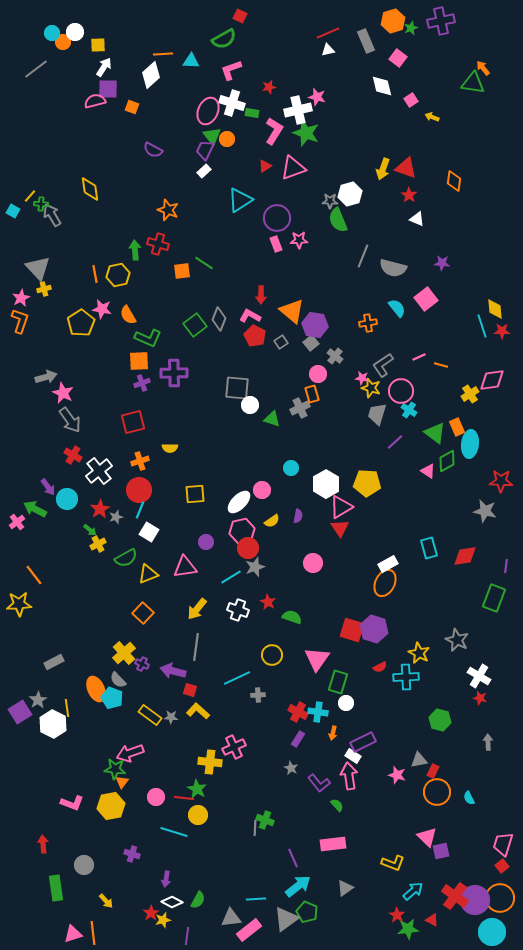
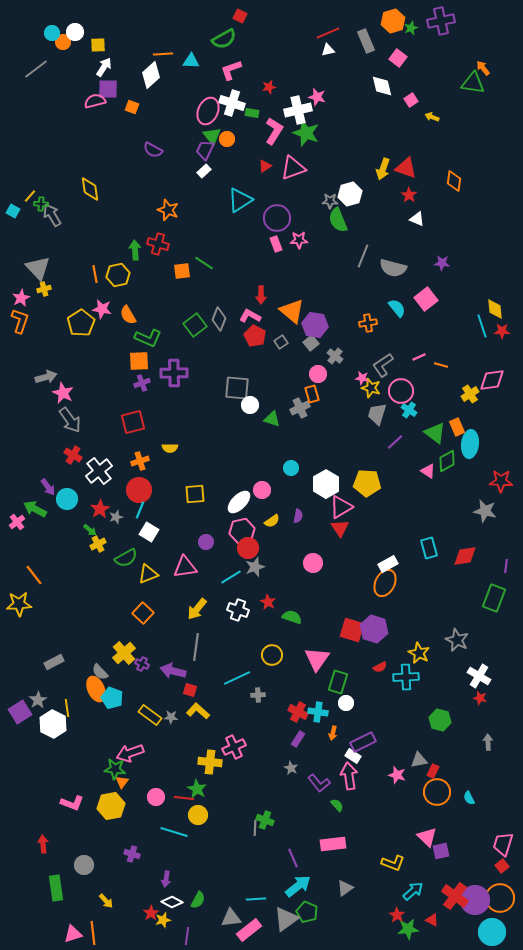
gray semicircle at (118, 680): moved 18 px left, 8 px up
